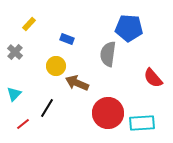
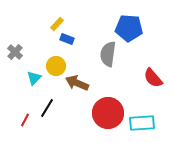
yellow rectangle: moved 28 px right
cyan triangle: moved 20 px right, 16 px up
red line: moved 2 px right, 4 px up; rotated 24 degrees counterclockwise
